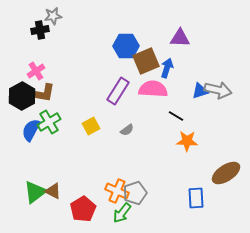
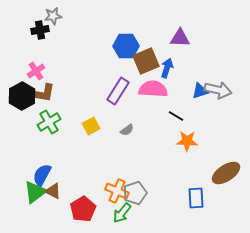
blue semicircle: moved 11 px right, 45 px down
